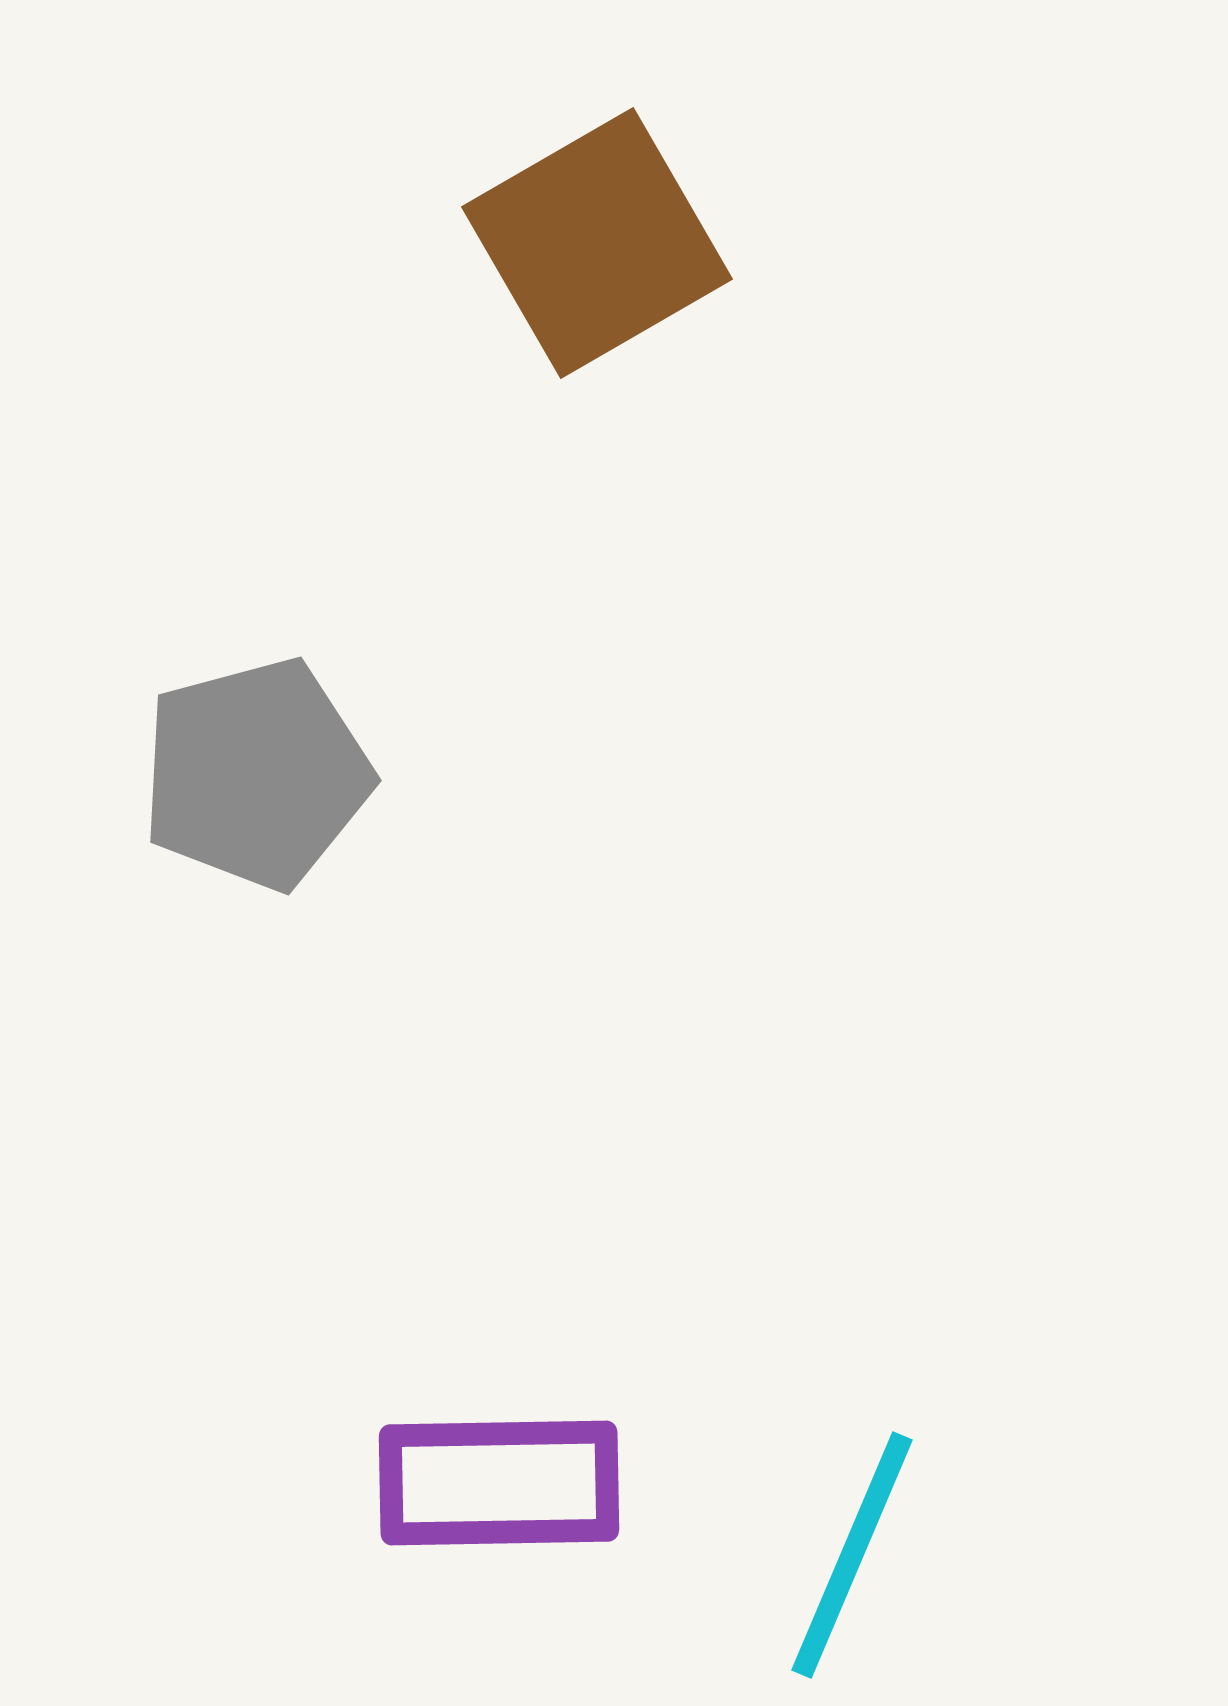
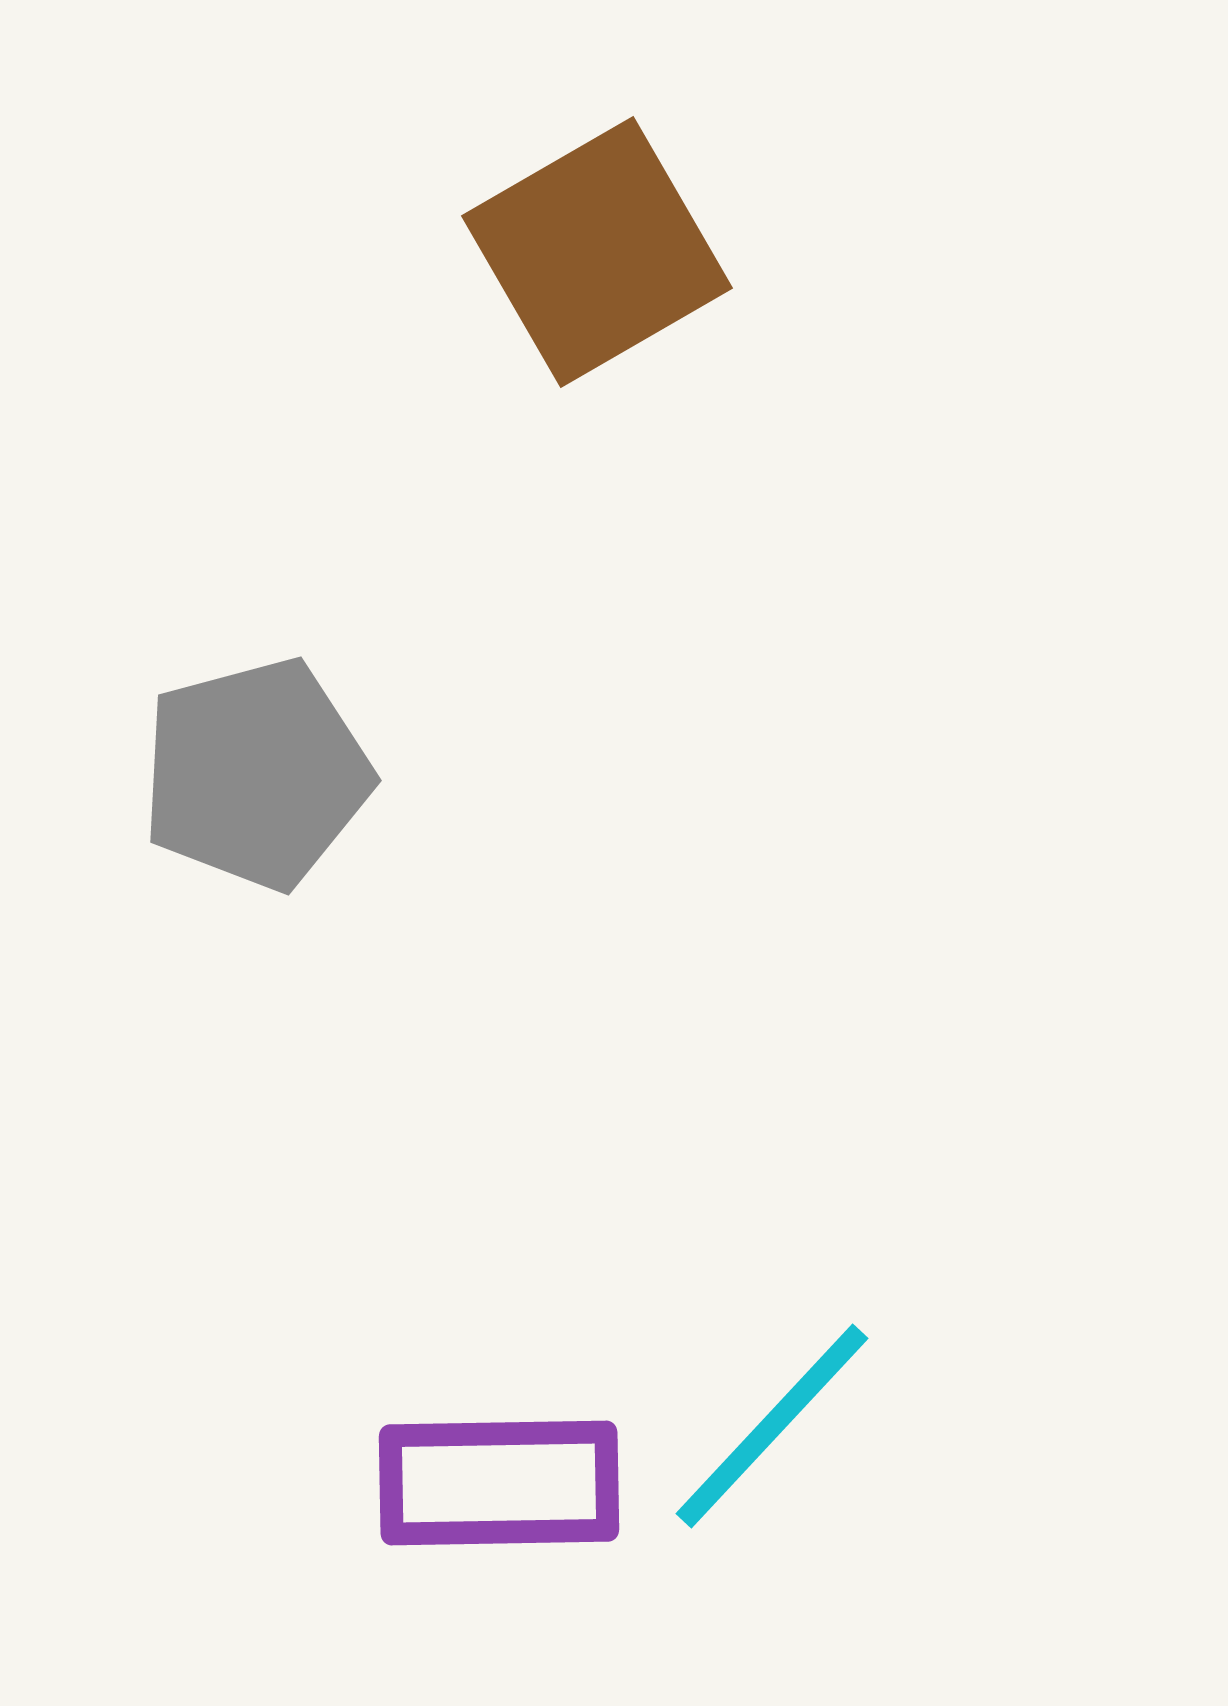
brown square: moved 9 px down
cyan line: moved 80 px left, 129 px up; rotated 20 degrees clockwise
